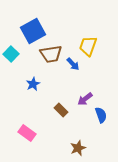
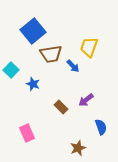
blue square: rotated 10 degrees counterclockwise
yellow trapezoid: moved 1 px right, 1 px down
cyan square: moved 16 px down
blue arrow: moved 2 px down
blue star: rotated 24 degrees counterclockwise
purple arrow: moved 1 px right, 1 px down
brown rectangle: moved 3 px up
blue semicircle: moved 12 px down
pink rectangle: rotated 30 degrees clockwise
